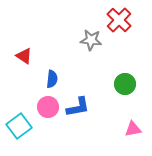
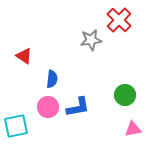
gray star: rotated 15 degrees counterclockwise
green circle: moved 11 px down
cyan square: moved 3 px left; rotated 25 degrees clockwise
